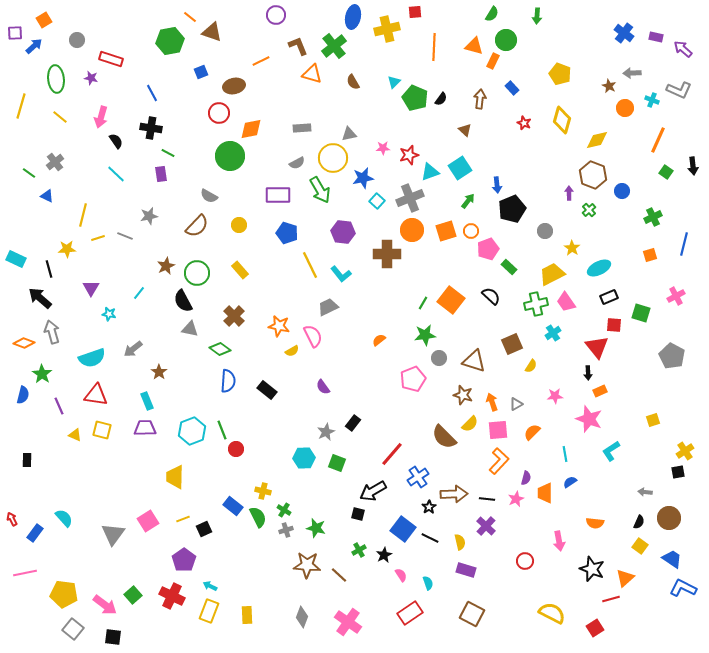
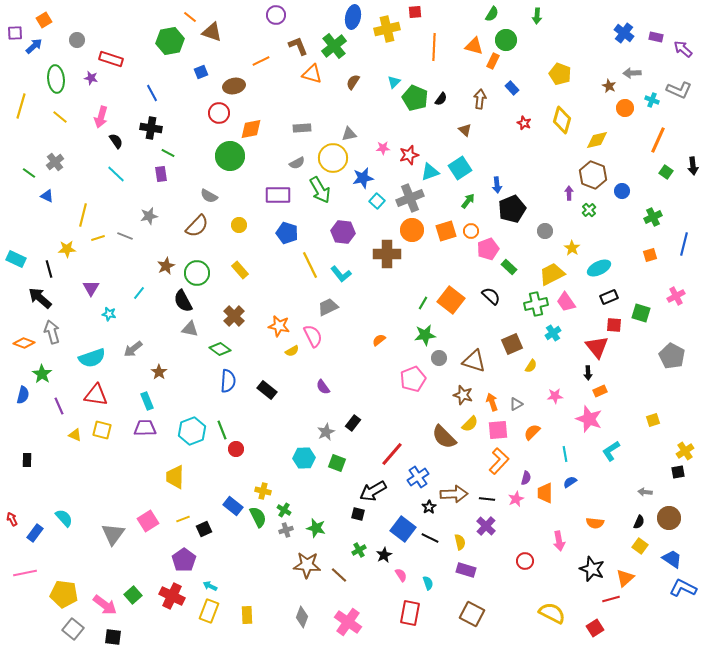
brown semicircle at (353, 82): rotated 63 degrees clockwise
red rectangle at (410, 613): rotated 45 degrees counterclockwise
